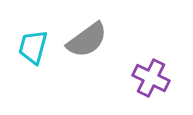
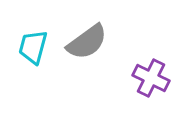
gray semicircle: moved 2 px down
